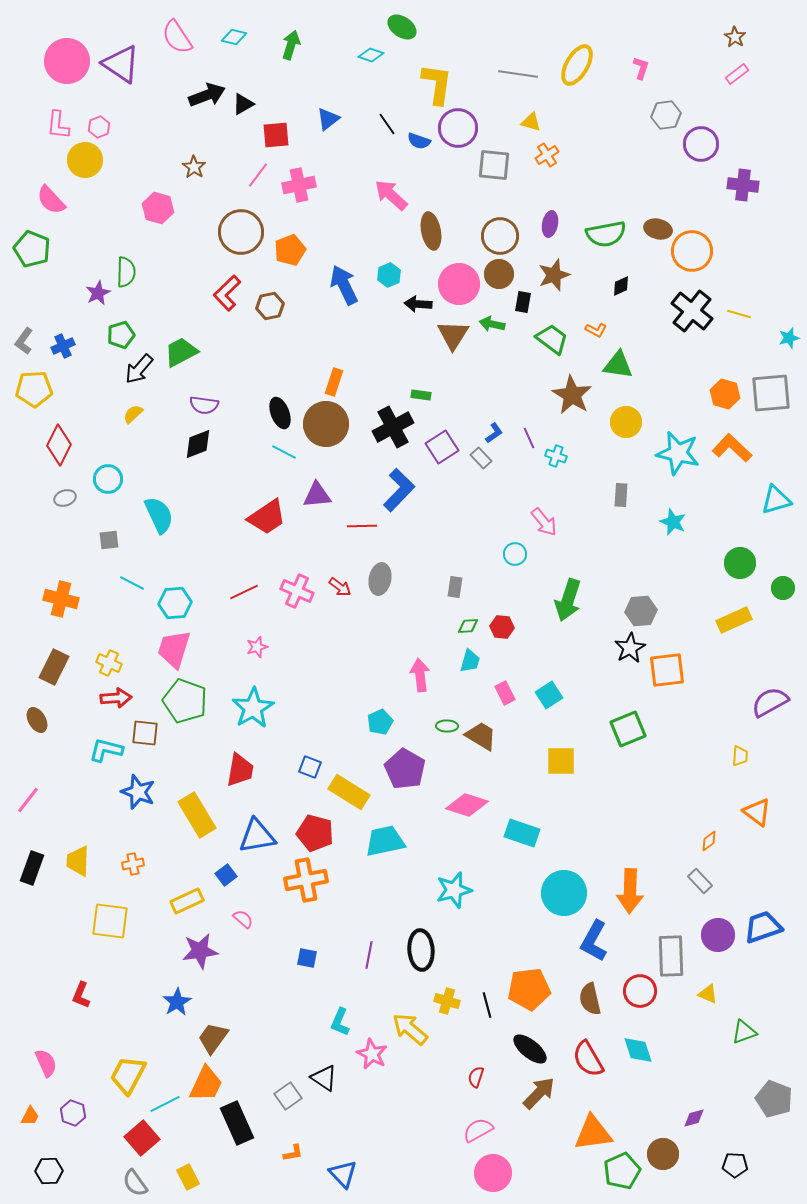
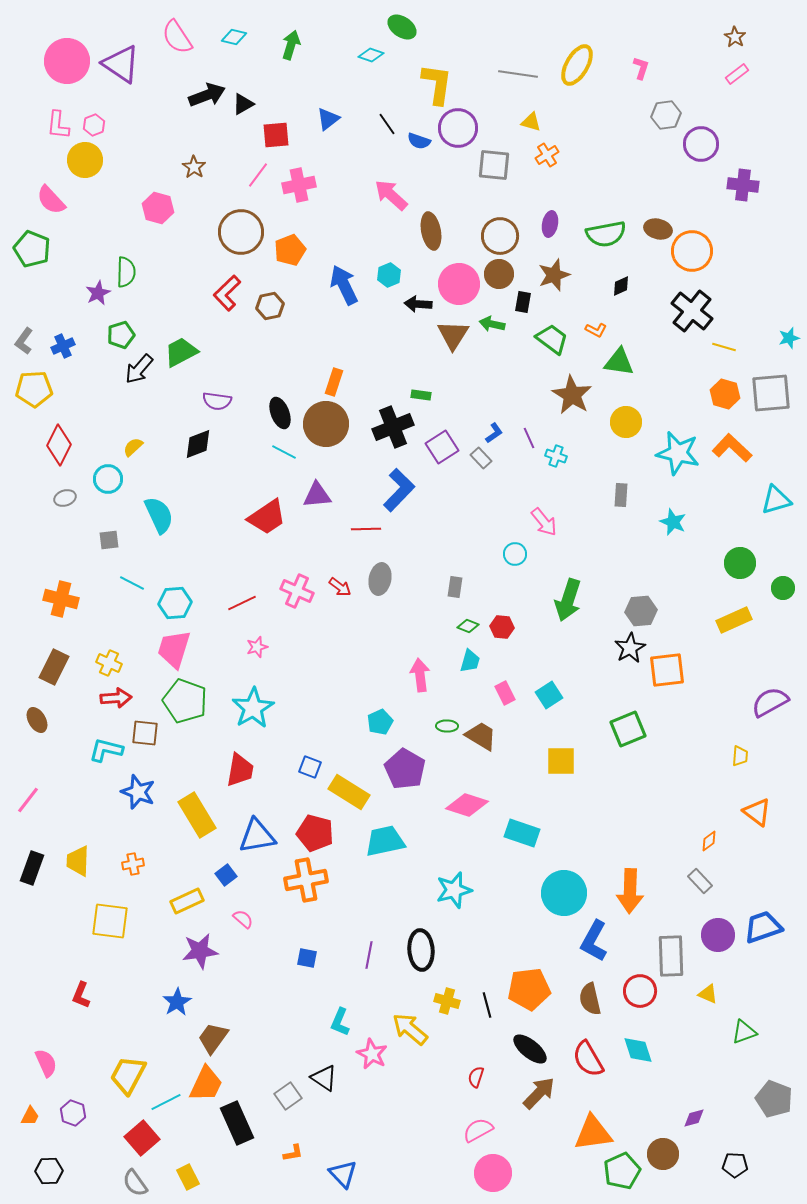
pink hexagon at (99, 127): moved 5 px left, 2 px up
yellow line at (739, 314): moved 15 px left, 33 px down
green triangle at (618, 365): moved 1 px right, 3 px up
purple semicircle at (204, 405): moved 13 px right, 4 px up
yellow semicircle at (133, 414): moved 33 px down
black cross at (393, 427): rotated 6 degrees clockwise
red line at (362, 526): moved 4 px right, 3 px down
red line at (244, 592): moved 2 px left, 11 px down
green diamond at (468, 626): rotated 25 degrees clockwise
cyan line at (165, 1104): moved 1 px right, 2 px up
